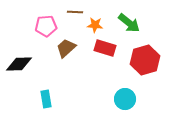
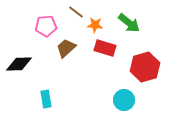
brown line: moved 1 px right; rotated 35 degrees clockwise
red hexagon: moved 7 px down
cyan circle: moved 1 px left, 1 px down
